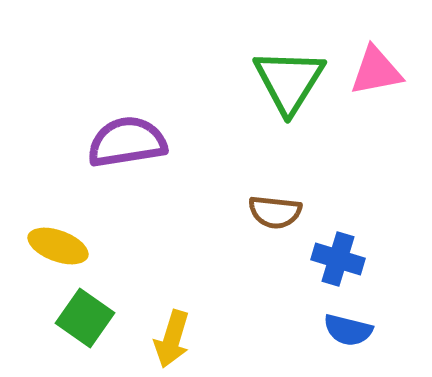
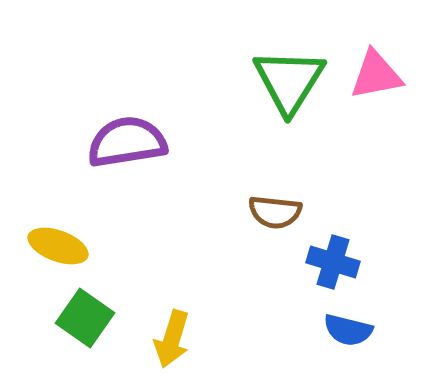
pink triangle: moved 4 px down
blue cross: moved 5 px left, 3 px down
